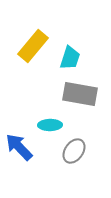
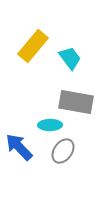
cyan trapezoid: rotated 55 degrees counterclockwise
gray rectangle: moved 4 px left, 8 px down
gray ellipse: moved 11 px left
